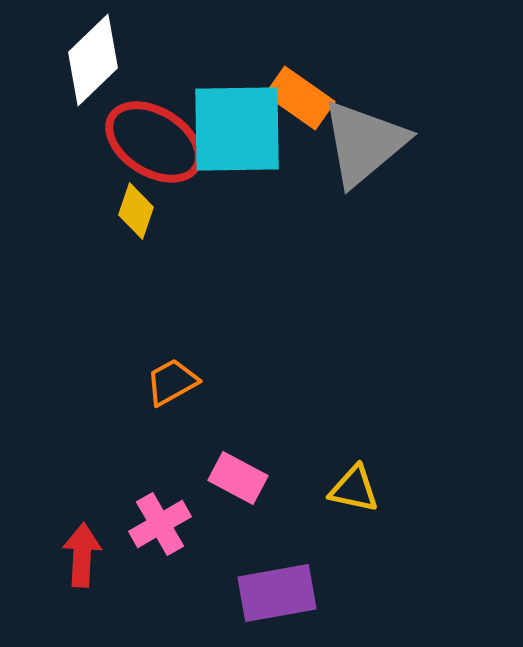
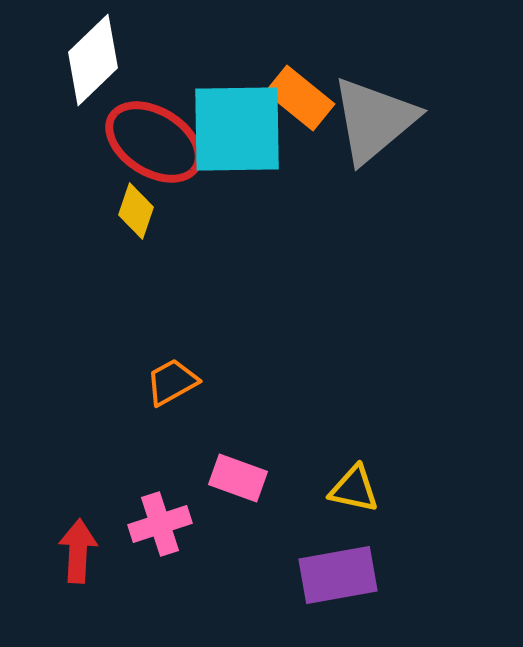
orange rectangle: rotated 4 degrees clockwise
gray triangle: moved 10 px right, 23 px up
pink rectangle: rotated 8 degrees counterclockwise
pink cross: rotated 12 degrees clockwise
red arrow: moved 4 px left, 4 px up
purple rectangle: moved 61 px right, 18 px up
